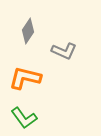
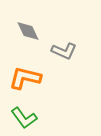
gray diamond: rotated 60 degrees counterclockwise
